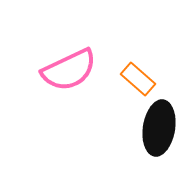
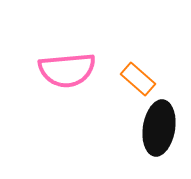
pink semicircle: moved 2 px left; rotated 20 degrees clockwise
